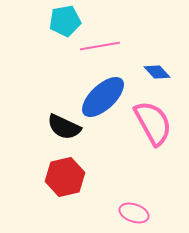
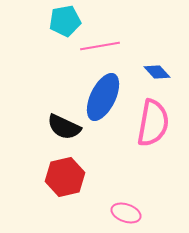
blue ellipse: rotated 21 degrees counterclockwise
pink semicircle: rotated 39 degrees clockwise
pink ellipse: moved 8 px left
